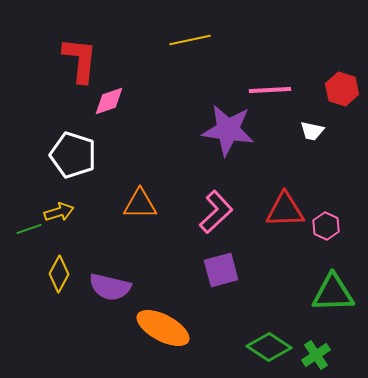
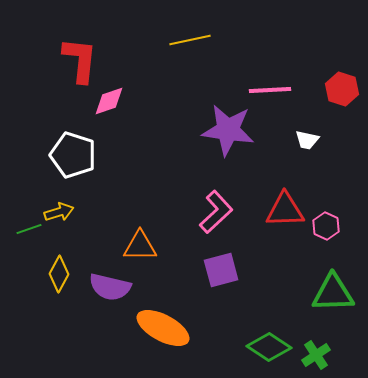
white trapezoid: moved 5 px left, 9 px down
orange triangle: moved 42 px down
